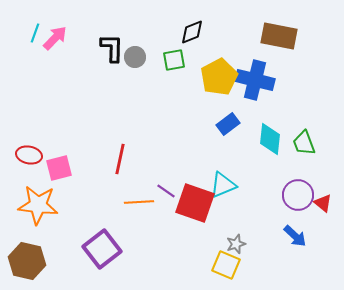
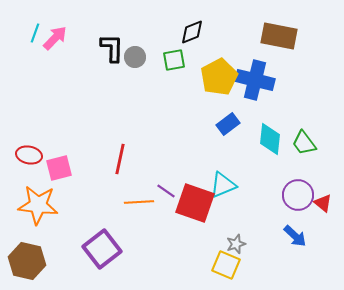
green trapezoid: rotated 16 degrees counterclockwise
